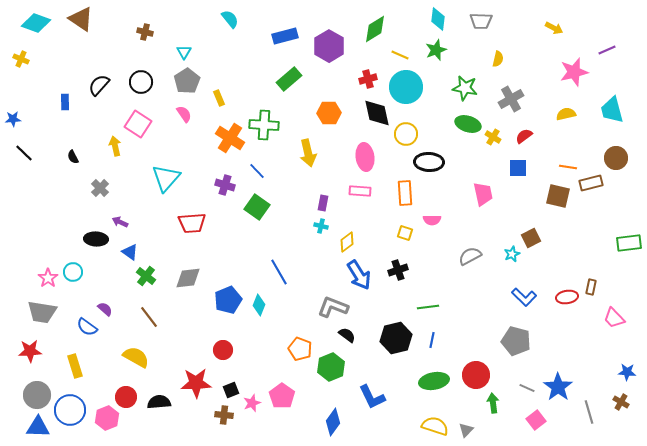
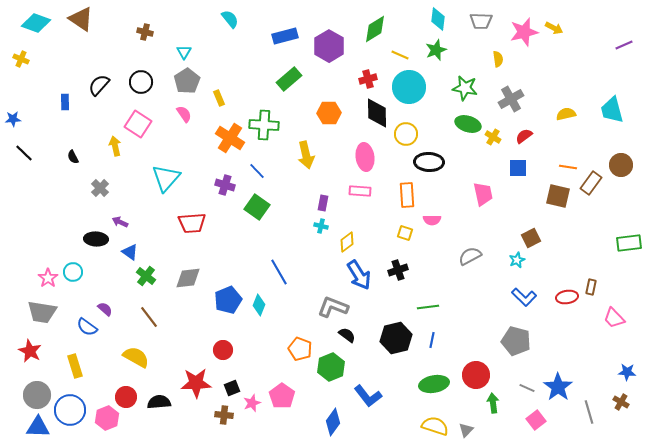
purple line at (607, 50): moved 17 px right, 5 px up
yellow semicircle at (498, 59): rotated 21 degrees counterclockwise
pink star at (574, 72): moved 50 px left, 40 px up
cyan circle at (406, 87): moved 3 px right
black diamond at (377, 113): rotated 12 degrees clockwise
yellow arrow at (308, 153): moved 2 px left, 2 px down
brown circle at (616, 158): moved 5 px right, 7 px down
brown rectangle at (591, 183): rotated 40 degrees counterclockwise
orange rectangle at (405, 193): moved 2 px right, 2 px down
cyan star at (512, 254): moved 5 px right, 6 px down
red star at (30, 351): rotated 30 degrees clockwise
green ellipse at (434, 381): moved 3 px down
black square at (231, 390): moved 1 px right, 2 px up
blue L-shape at (372, 397): moved 4 px left, 1 px up; rotated 12 degrees counterclockwise
